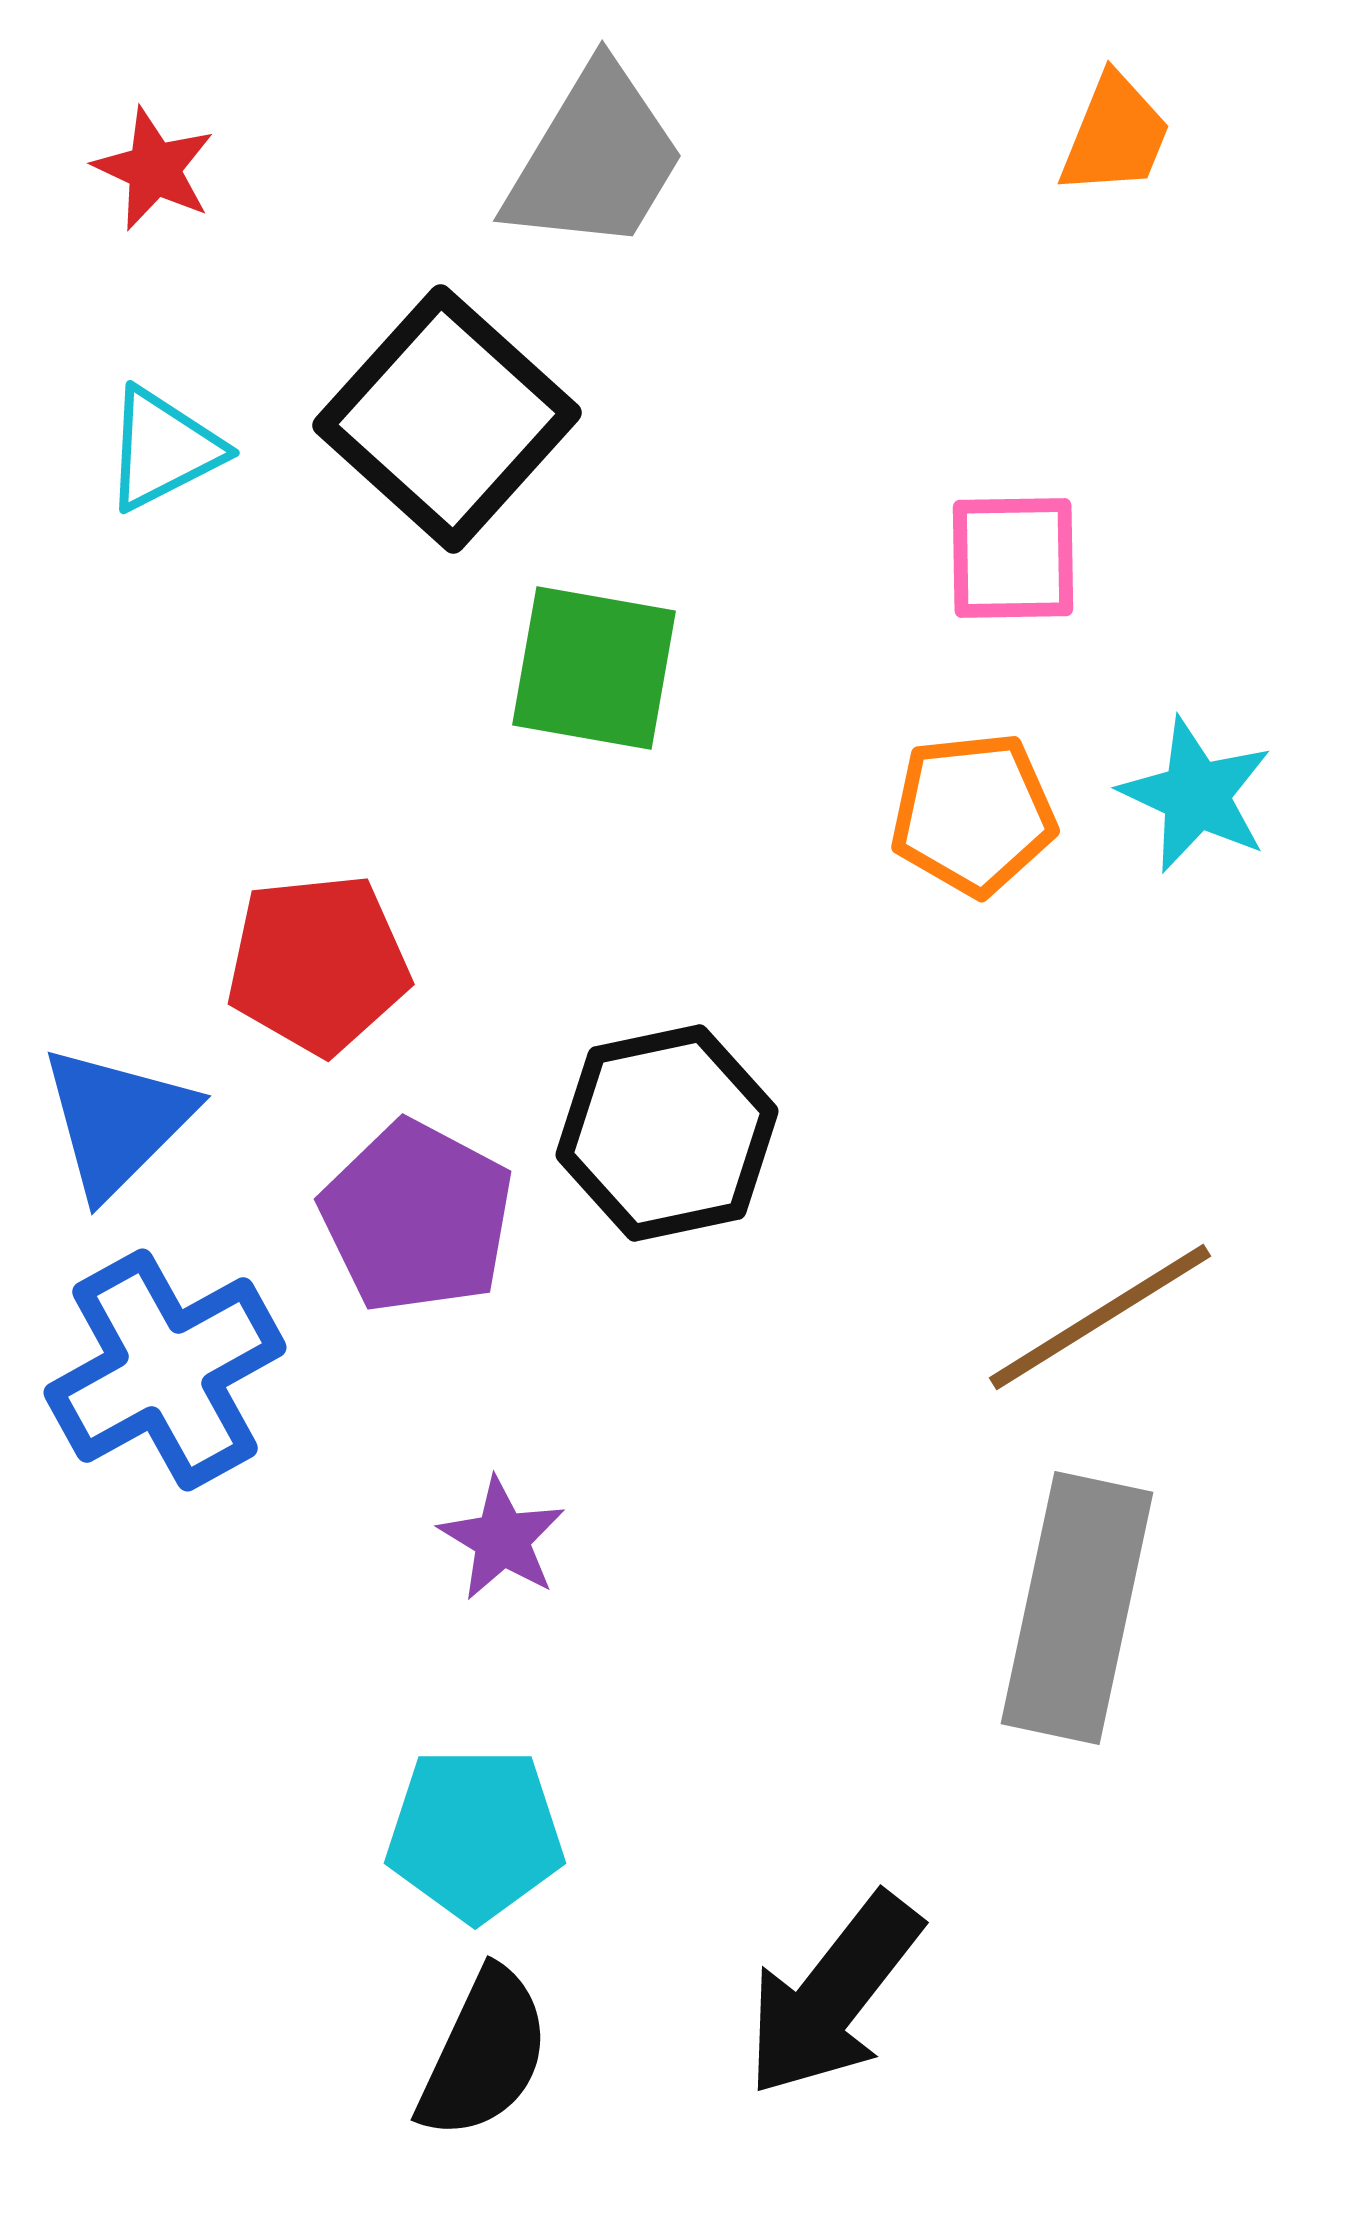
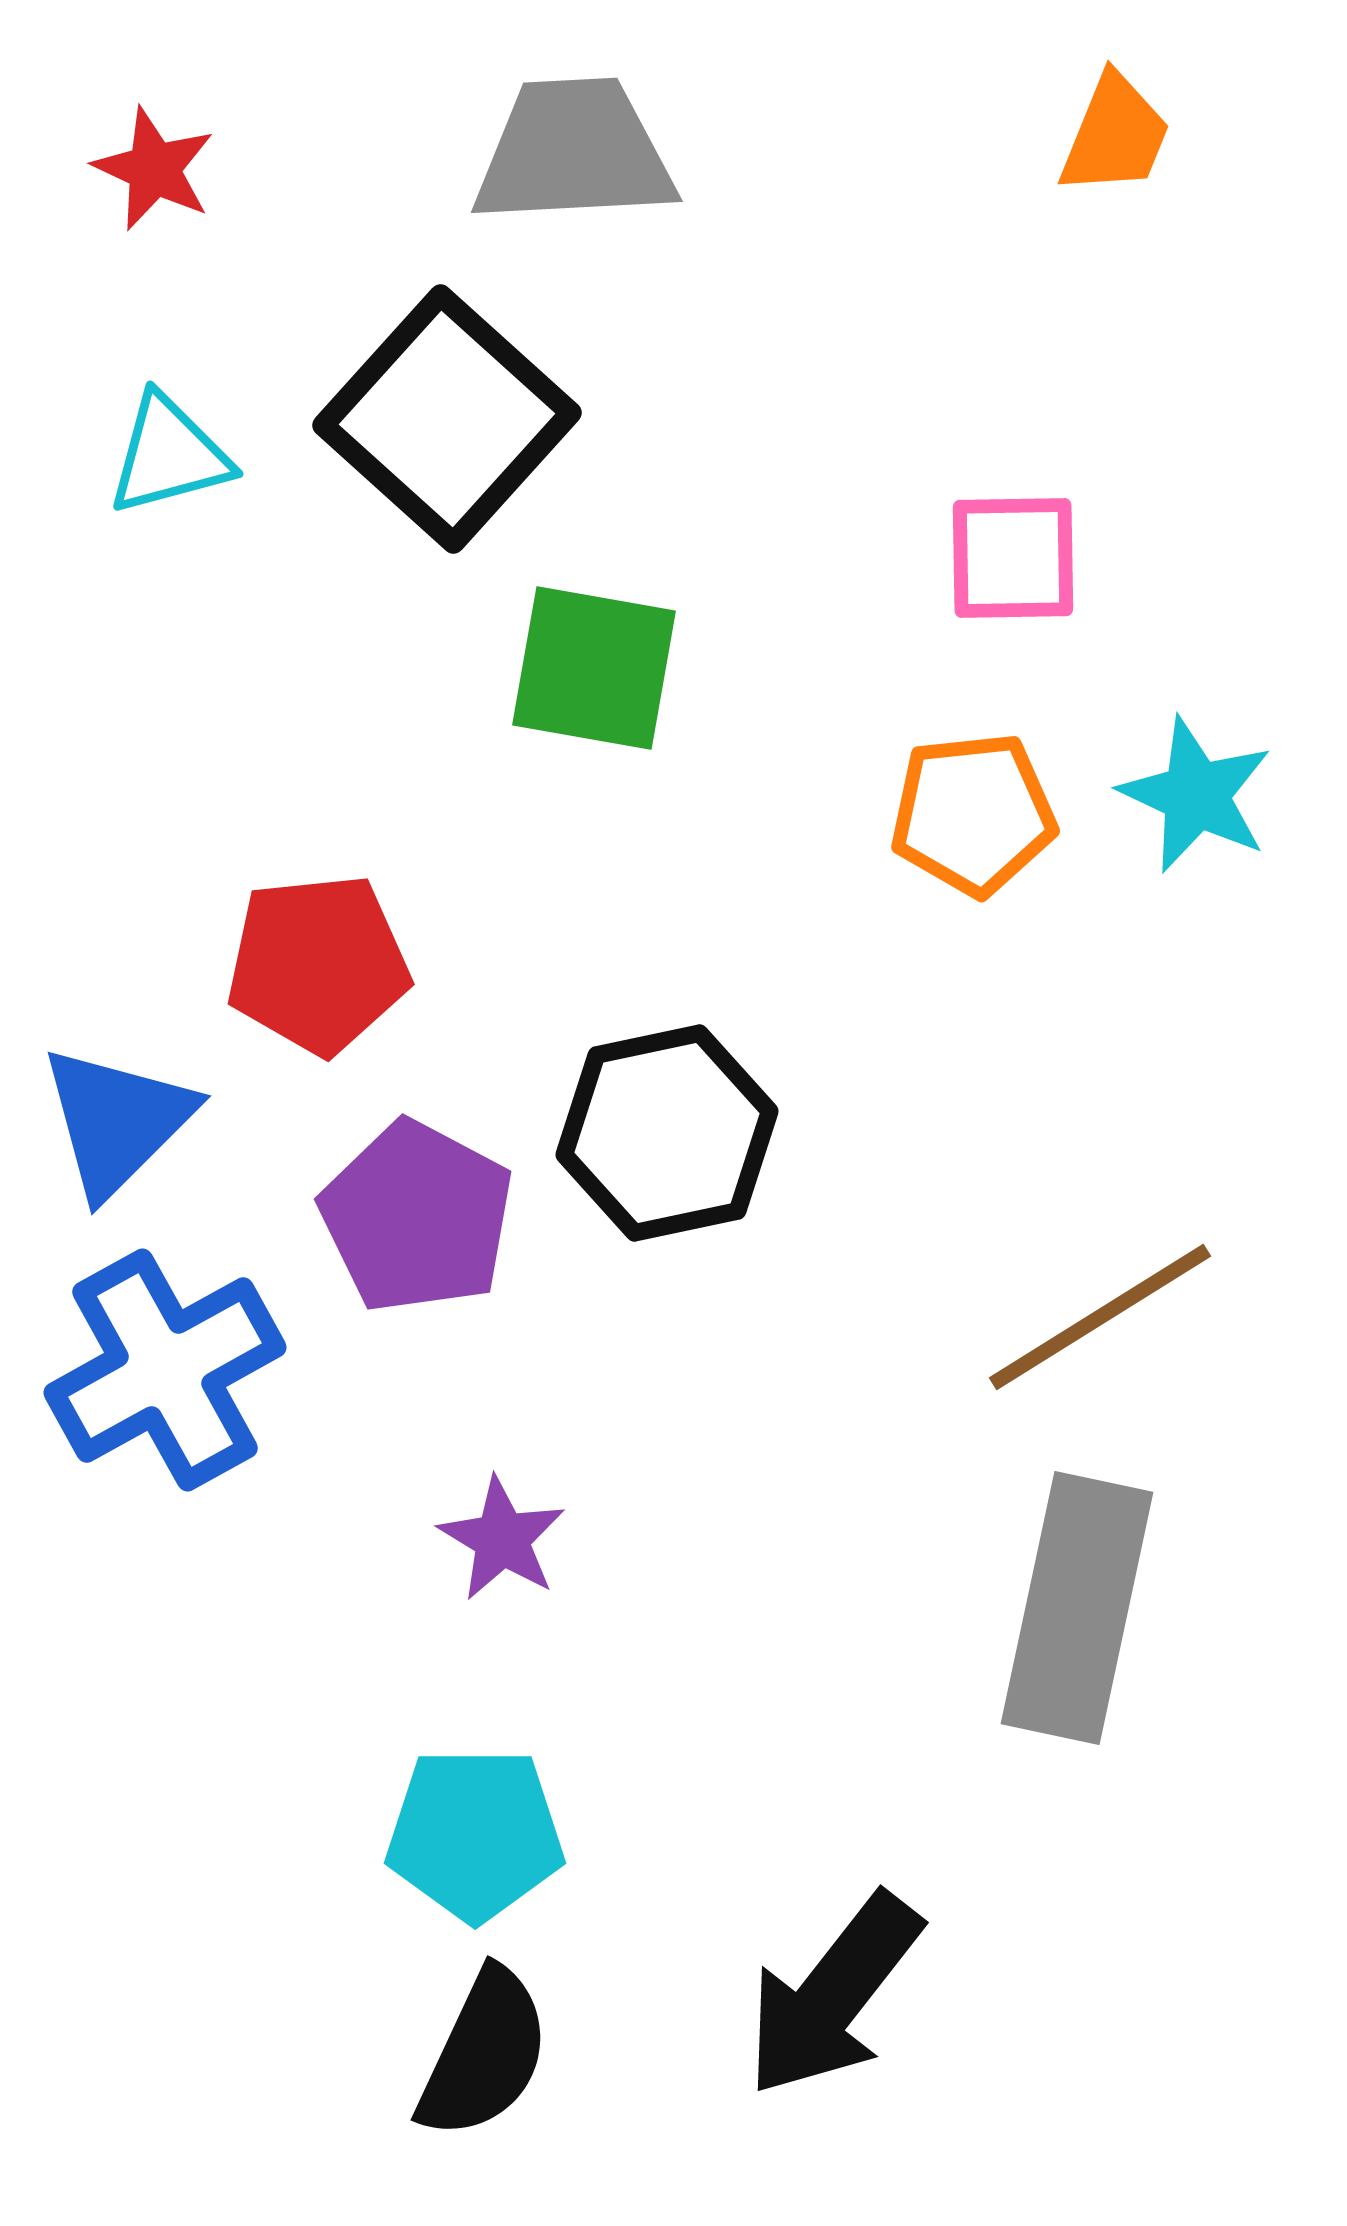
gray trapezoid: moved 21 px left, 7 px up; rotated 124 degrees counterclockwise
cyan triangle: moved 6 px right, 6 px down; rotated 12 degrees clockwise
